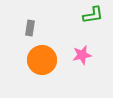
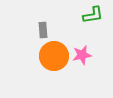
gray rectangle: moved 13 px right, 2 px down; rotated 14 degrees counterclockwise
orange circle: moved 12 px right, 4 px up
